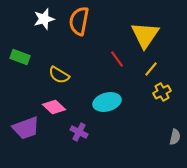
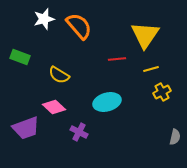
orange semicircle: moved 5 px down; rotated 128 degrees clockwise
red line: rotated 60 degrees counterclockwise
yellow line: rotated 35 degrees clockwise
